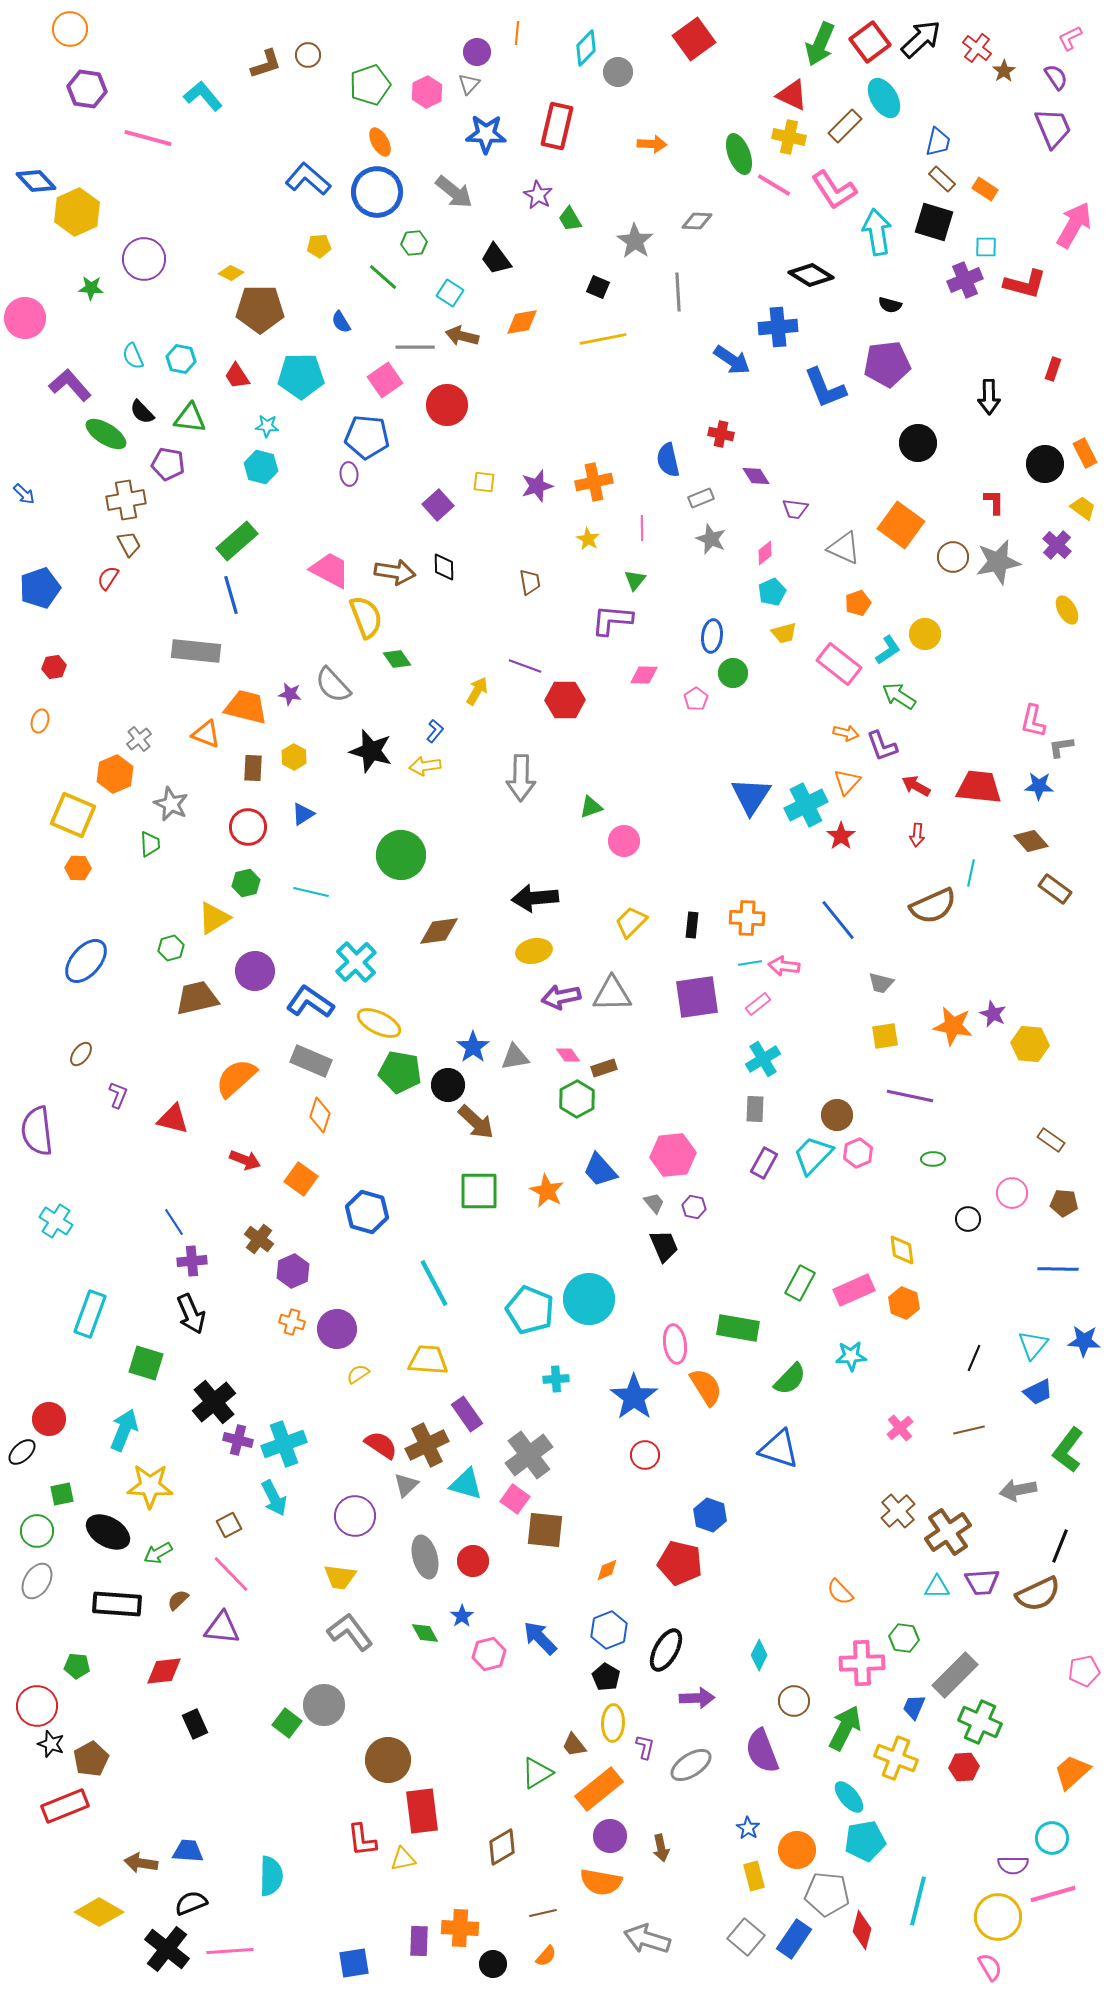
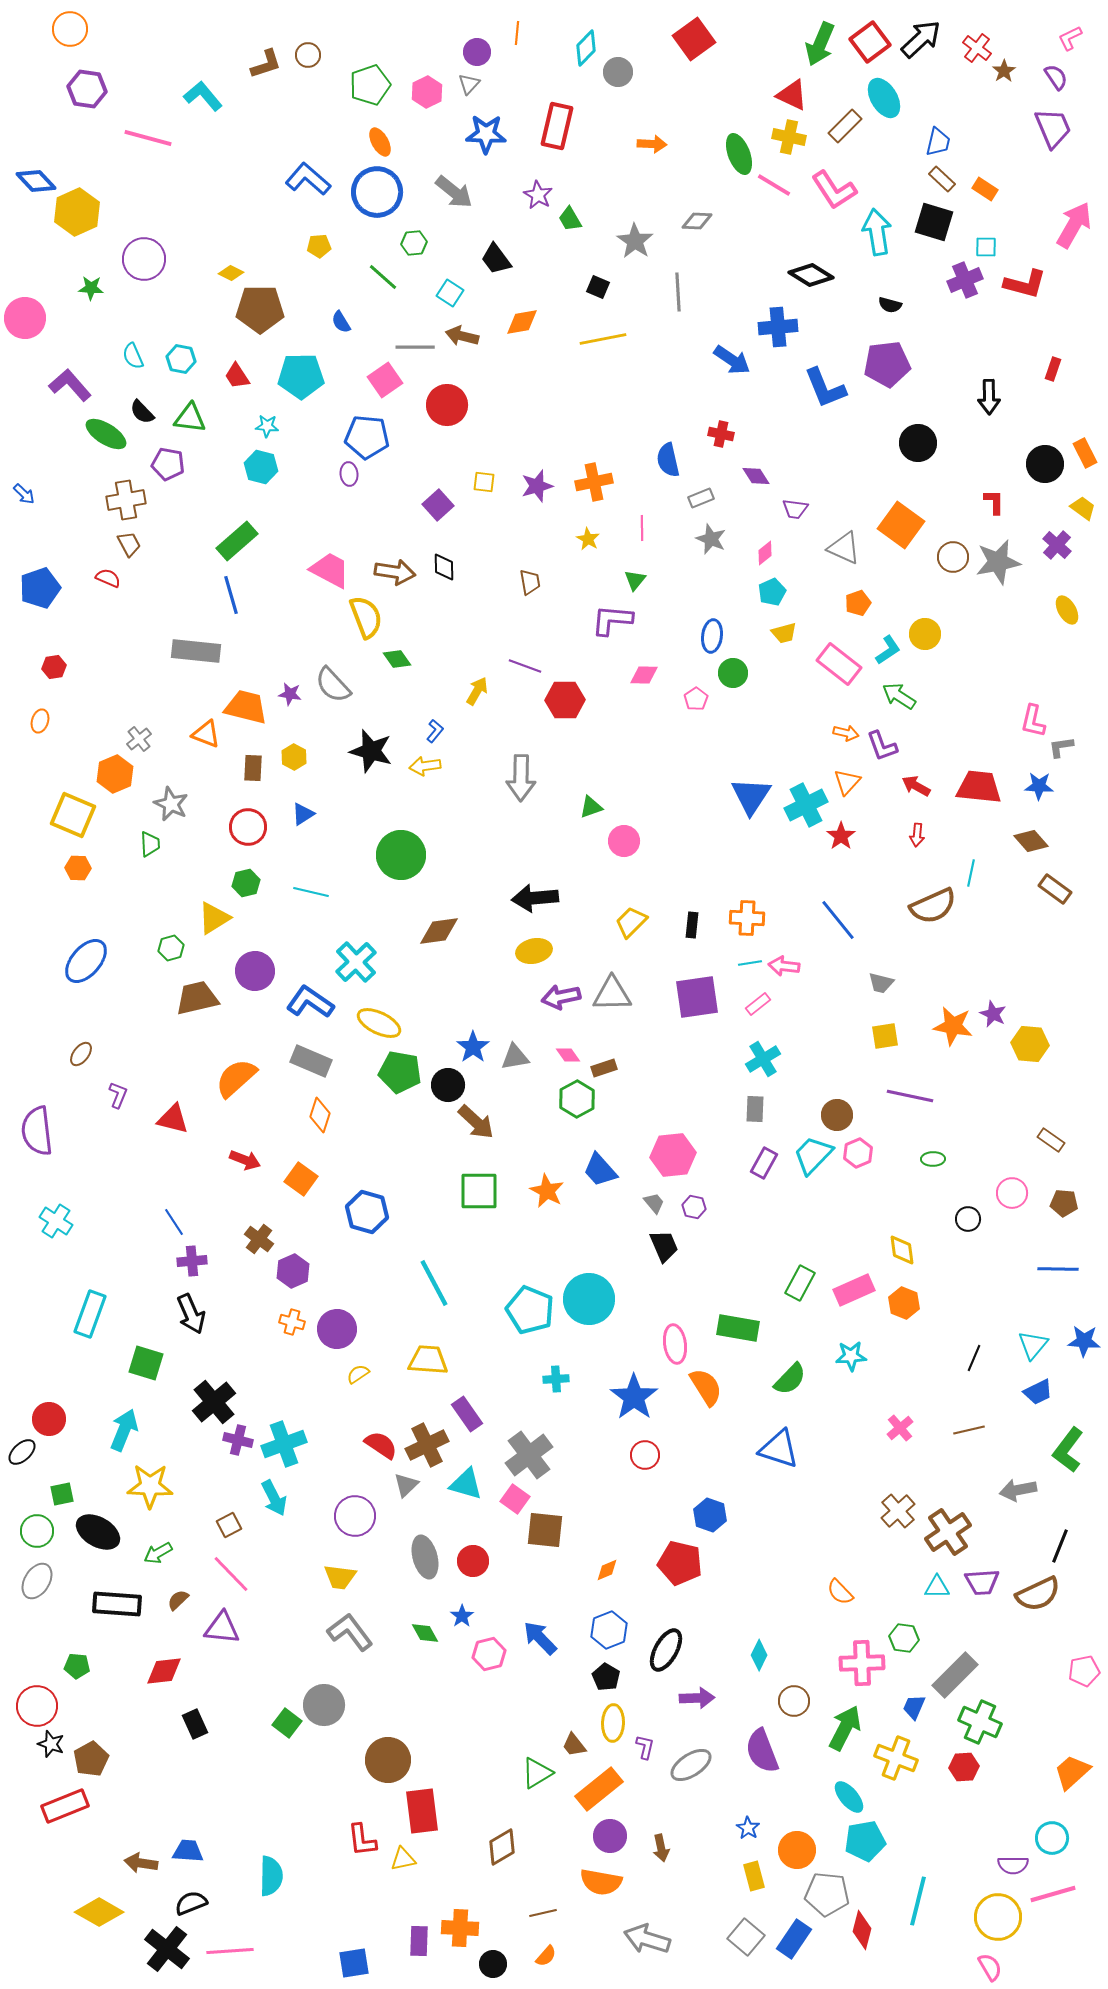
red semicircle at (108, 578): rotated 80 degrees clockwise
black ellipse at (108, 1532): moved 10 px left
